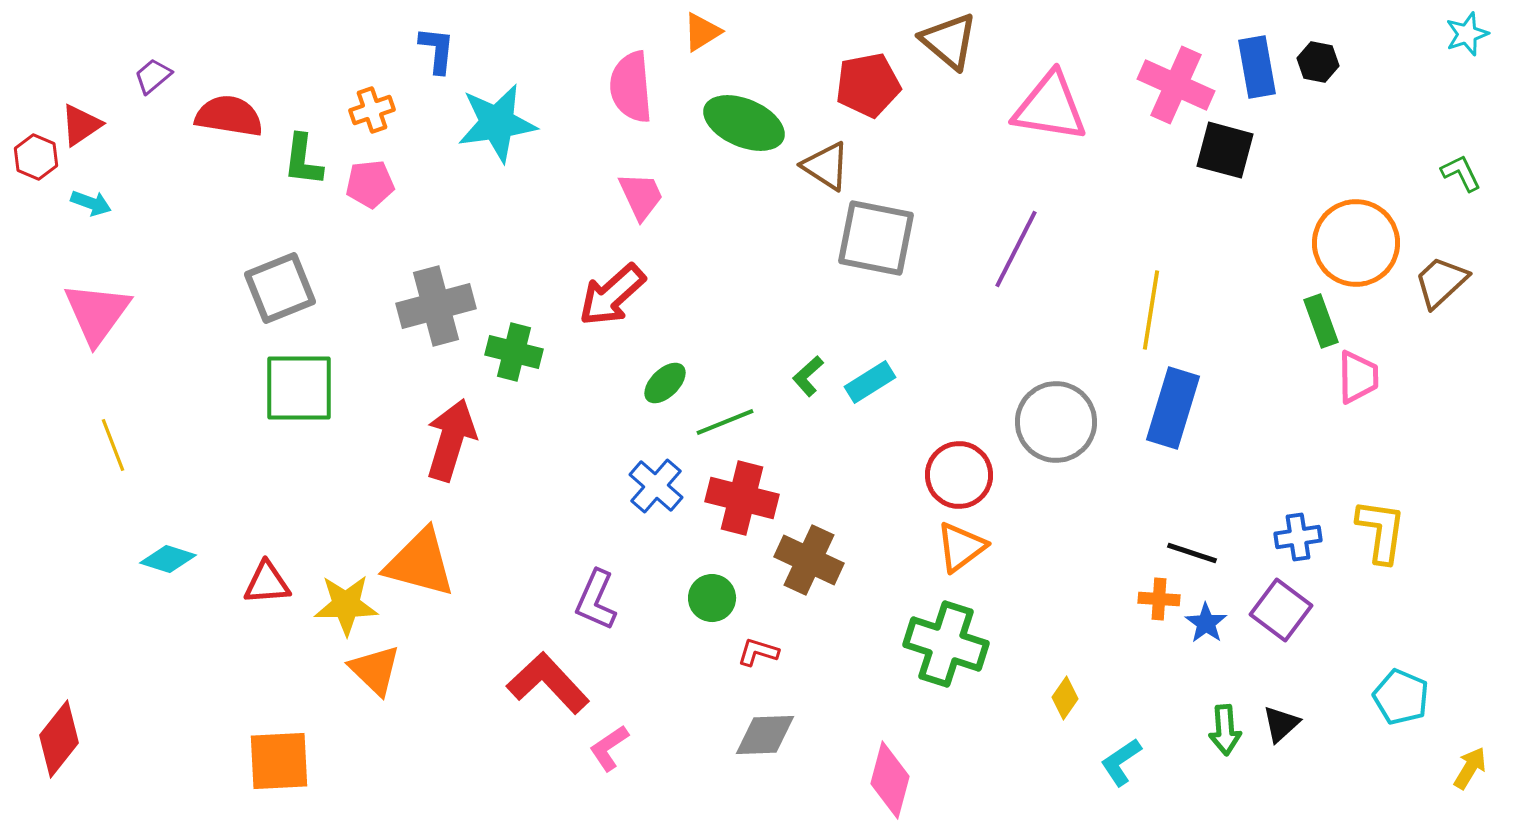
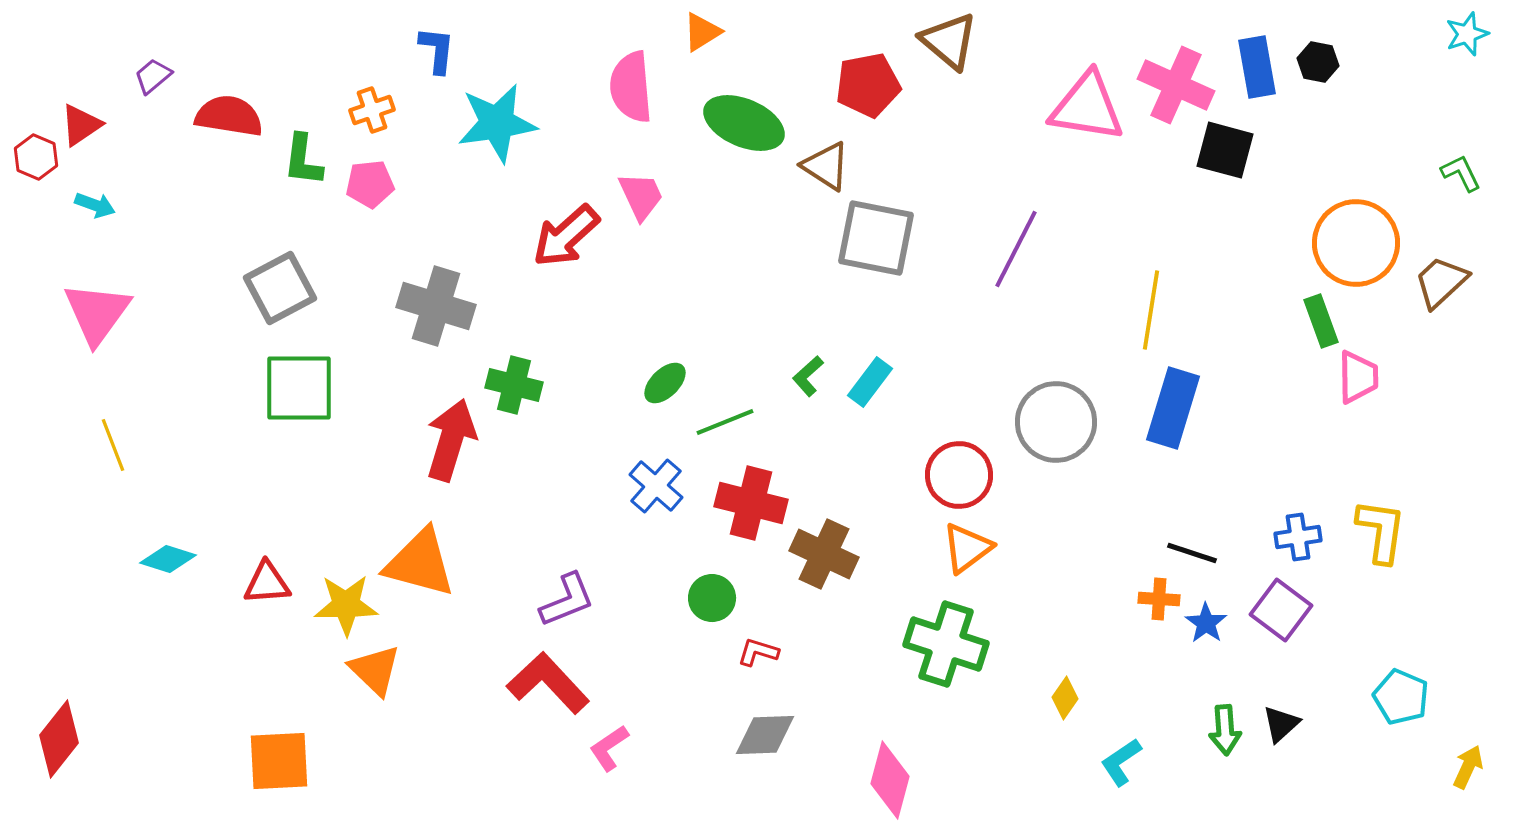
pink triangle at (1050, 107): moved 37 px right
cyan arrow at (91, 203): moved 4 px right, 2 px down
gray square at (280, 288): rotated 6 degrees counterclockwise
red arrow at (612, 295): moved 46 px left, 59 px up
gray cross at (436, 306): rotated 32 degrees clockwise
green cross at (514, 352): moved 33 px down
cyan rectangle at (870, 382): rotated 21 degrees counterclockwise
red cross at (742, 498): moved 9 px right, 5 px down
orange triangle at (961, 547): moved 6 px right, 1 px down
brown cross at (809, 560): moved 15 px right, 6 px up
purple L-shape at (596, 600): moved 29 px left; rotated 136 degrees counterclockwise
yellow arrow at (1470, 768): moved 2 px left, 1 px up; rotated 6 degrees counterclockwise
